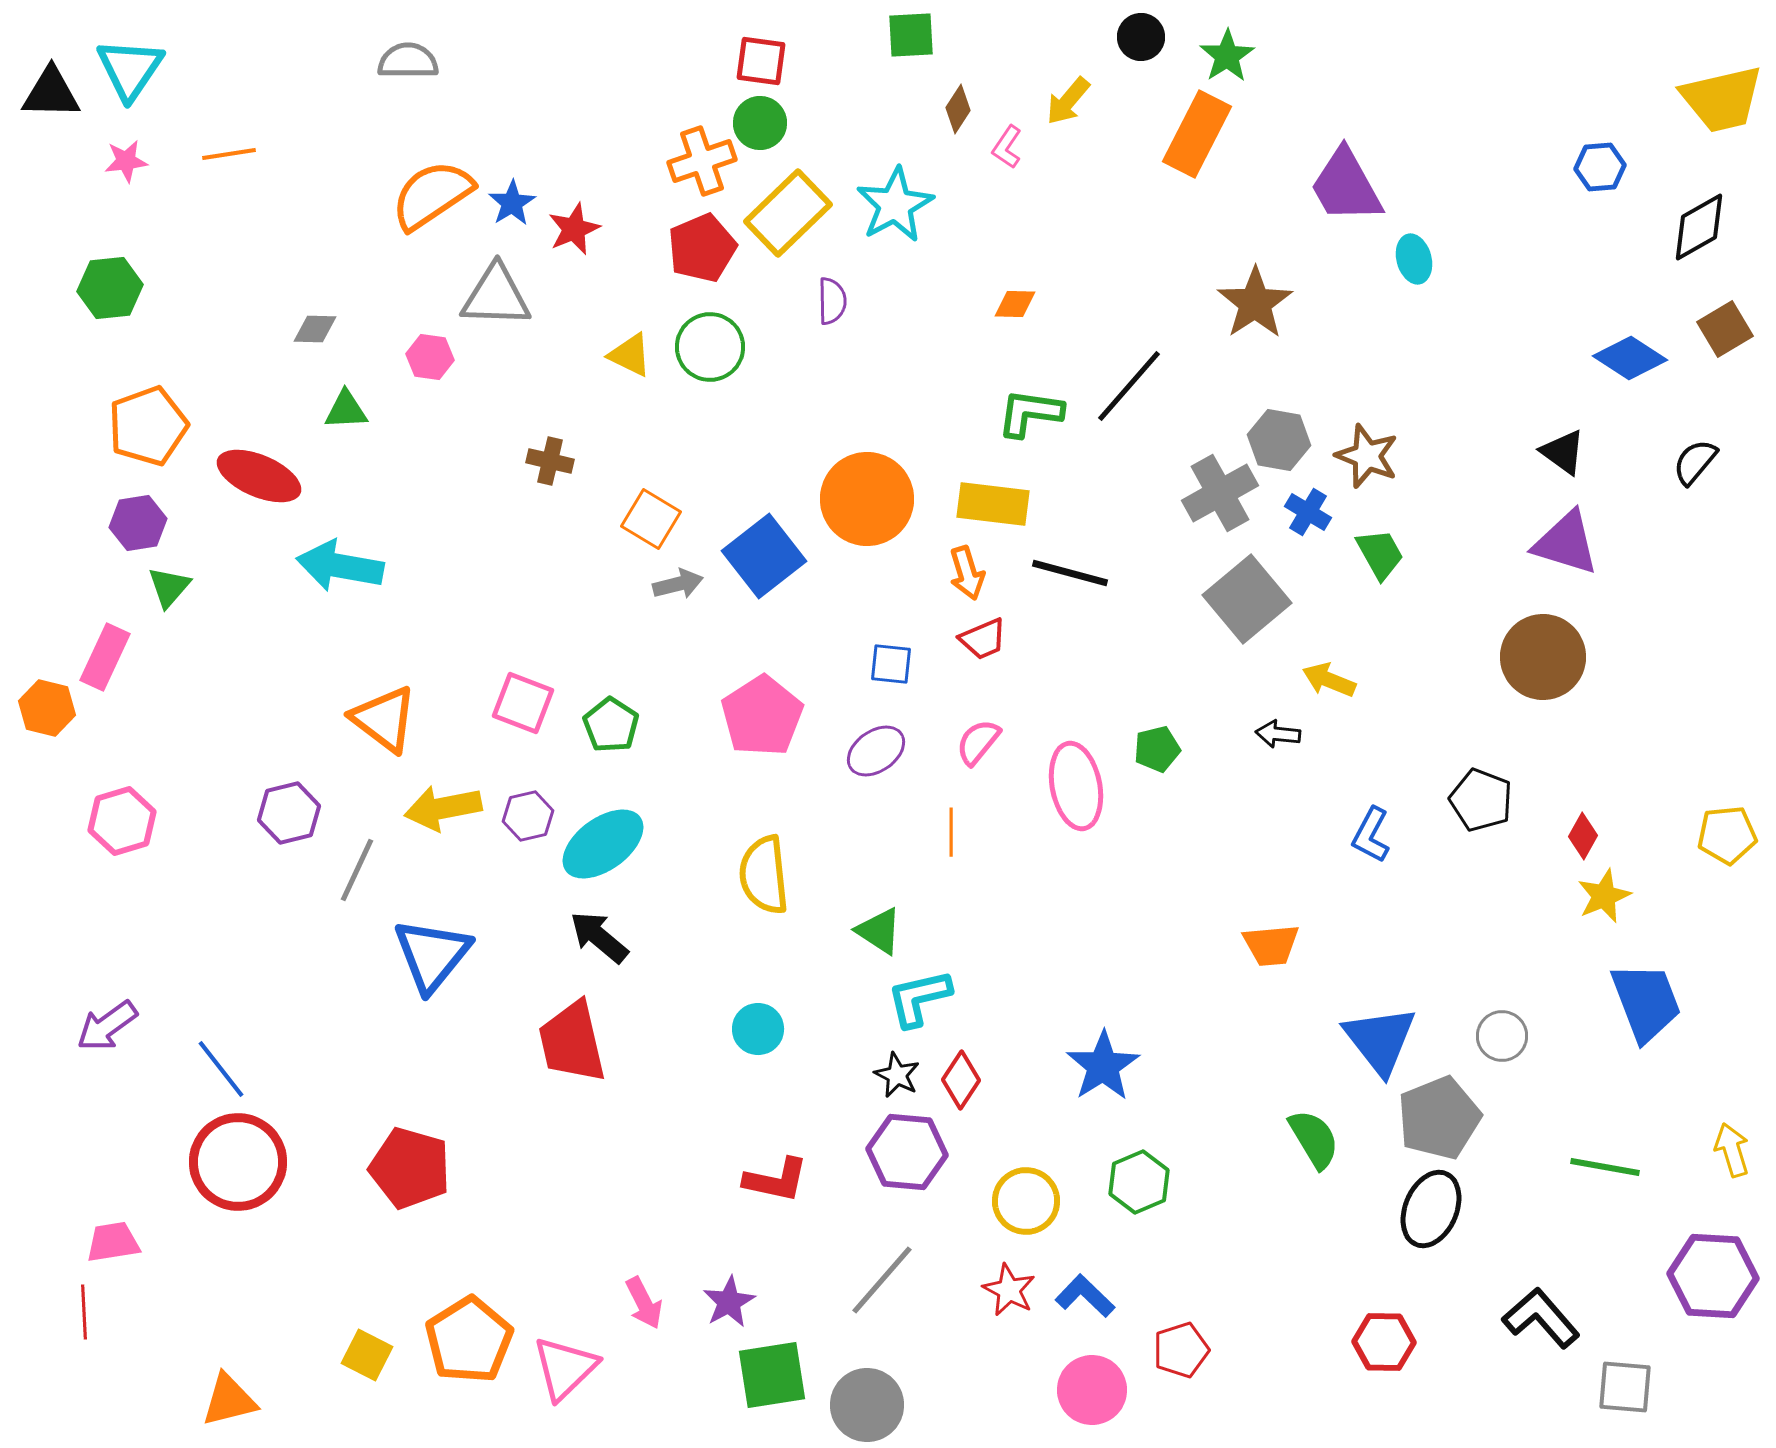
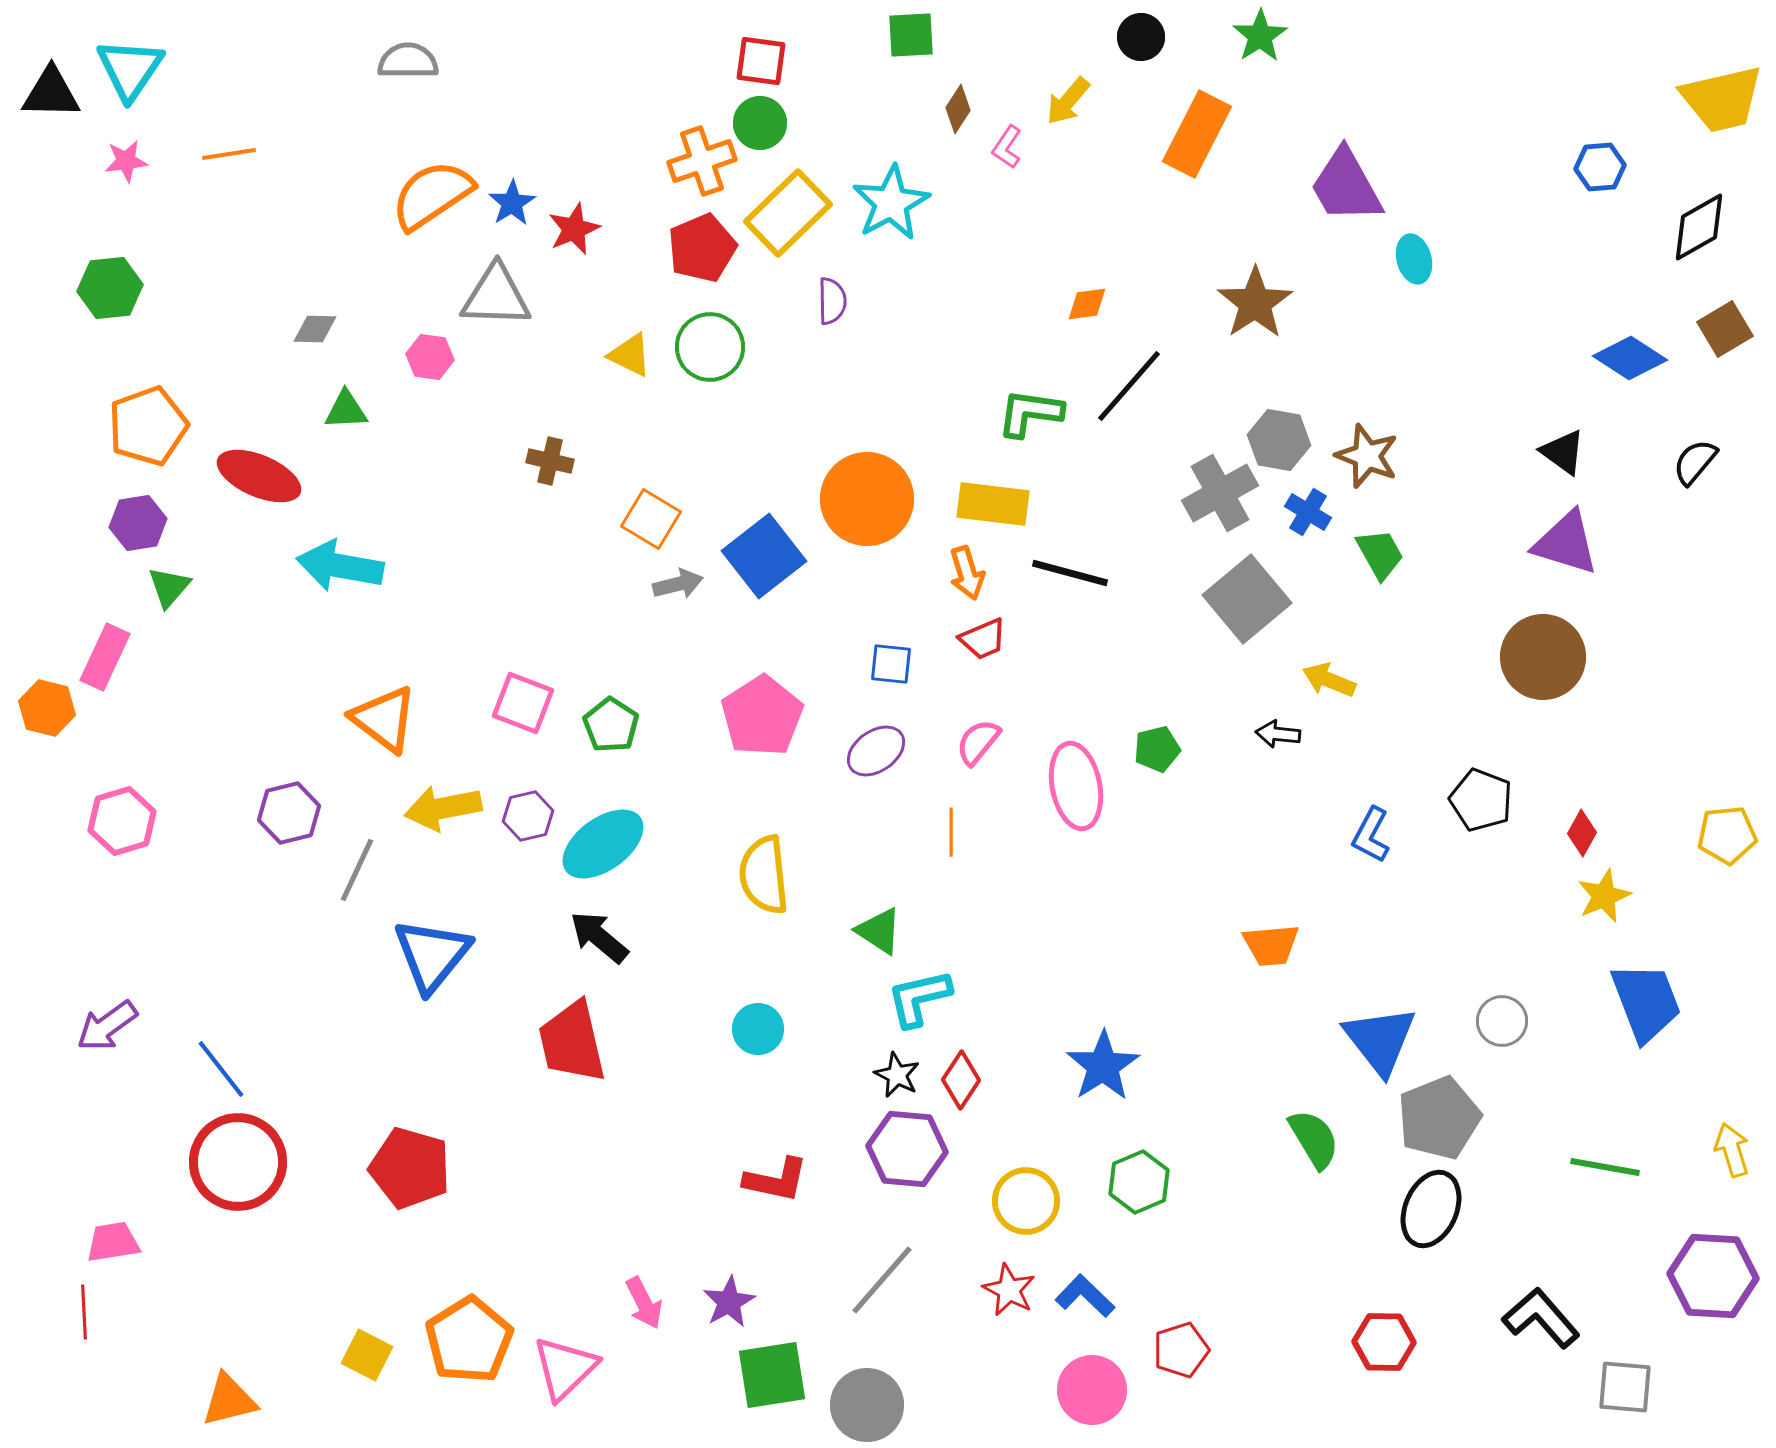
green star at (1227, 56): moved 33 px right, 20 px up
cyan star at (895, 205): moved 4 px left, 2 px up
orange diamond at (1015, 304): moved 72 px right; rotated 9 degrees counterclockwise
red diamond at (1583, 836): moved 1 px left, 3 px up
gray circle at (1502, 1036): moved 15 px up
purple hexagon at (907, 1152): moved 3 px up
